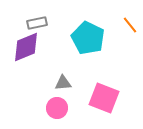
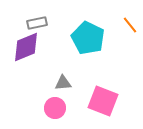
pink square: moved 1 px left, 3 px down
pink circle: moved 2 px left
